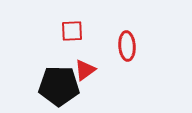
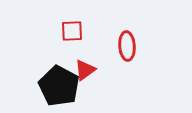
black pentagon: rotated 27 degrees clockwise
